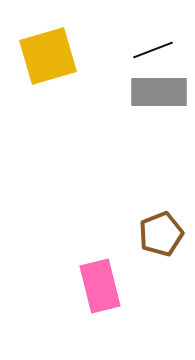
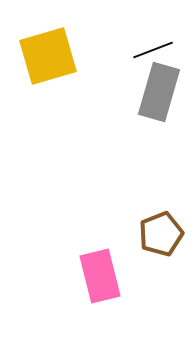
gray rectangle: rotated 74 degrees counterclockwise
pink rectangle: moved 10 px up
